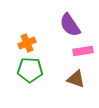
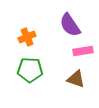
orange cross: moved 6 px up
